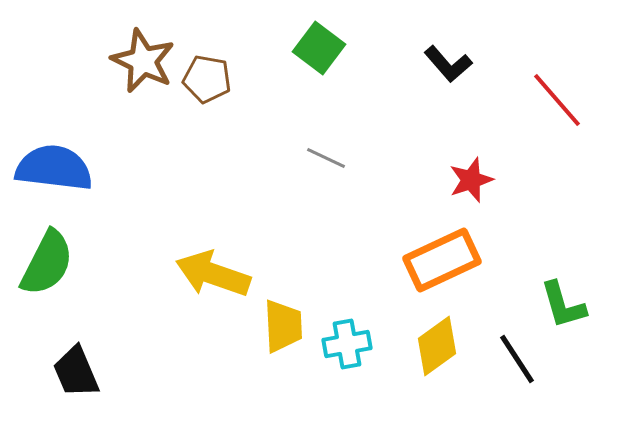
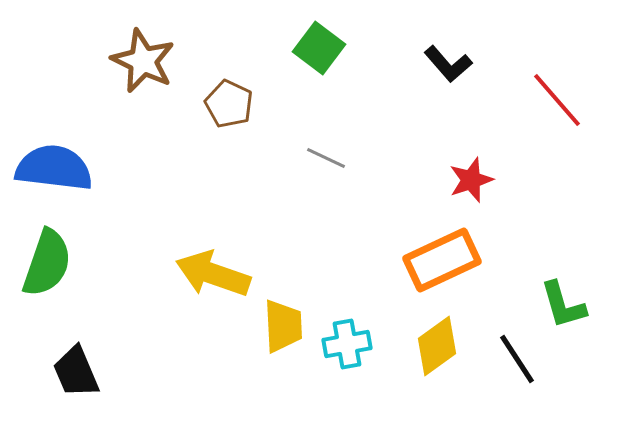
brown pentagon: moved 22 px right, 25 px down; rotated 15 degrees clockwise
green semicircle: rotated 8 degrees counterclockwise
